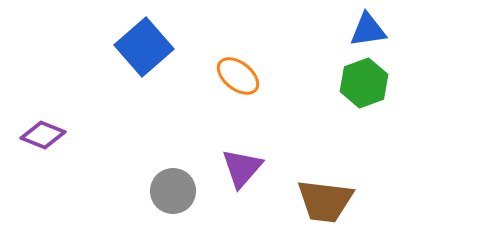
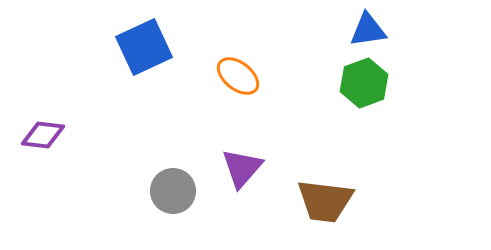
blue square: rotated 16 degrees clockwise
purple diamond: rotated 15 degrees counterclockwise
